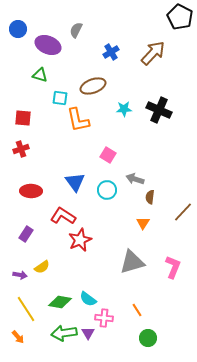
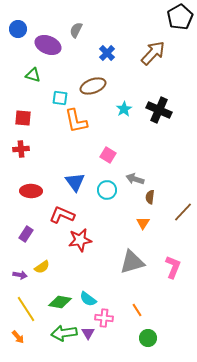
black pentagon: rotated 15 degrees clockwise
blue cross: moved 4 px left, 1 px down; rotated 14 degrees counterclockwise
green triangle: moved 7 px left
cyan star: rotated 28 degrees counterclockwise
orange L-shape: moved 2 px left, 1 px down
red cross: rotated 14 degrees clockwise
red L-shape: moved 1 px left, 1 px up; rotated 10 degrees counterclockwise
red star: rotated 15 degrees clockwise
